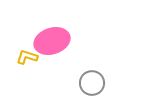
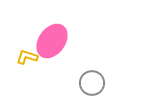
pink ellipse: rotated 36 degrees counterclockwise
